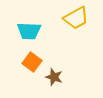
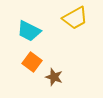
yellow trapezoid: moved 1 px left
cyan trapezoid: rotated 25 degrees clockwise
